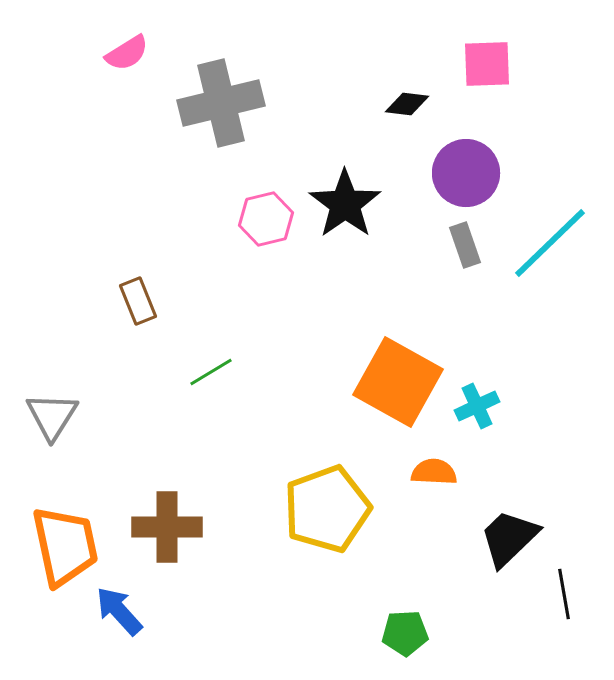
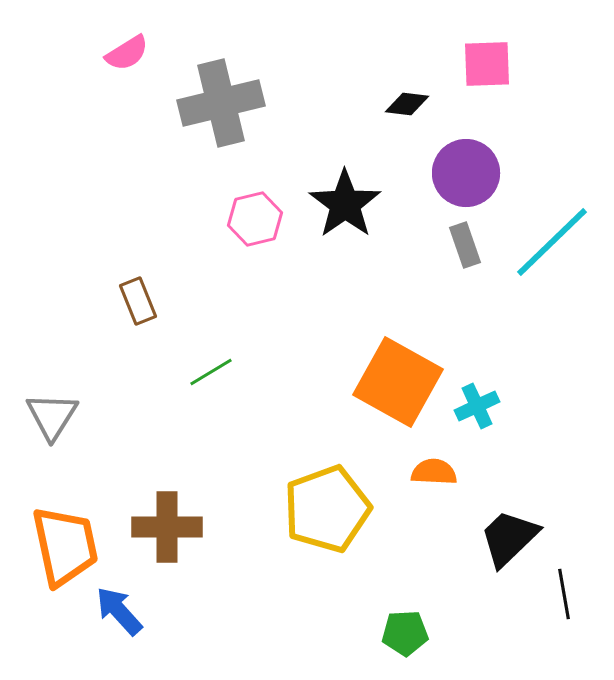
pink hexagon: moved 11 px left
cyan line: moved 2 px right, 1 px up
